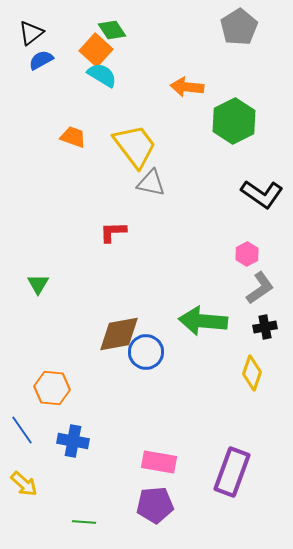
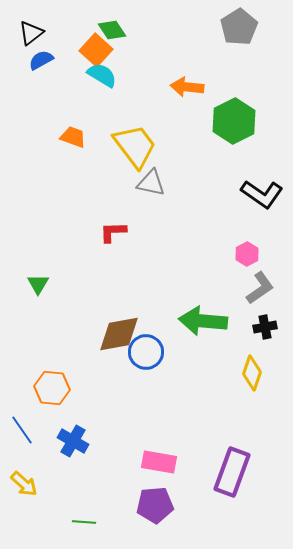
blue cross: rotated 20 degrees clockwise
